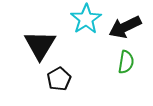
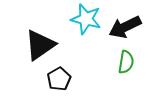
cyan star: rotated 24 degrees counterclockwise
black triangle: rotated 24 degrees clockwise
